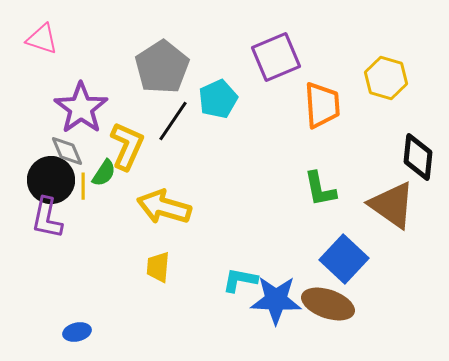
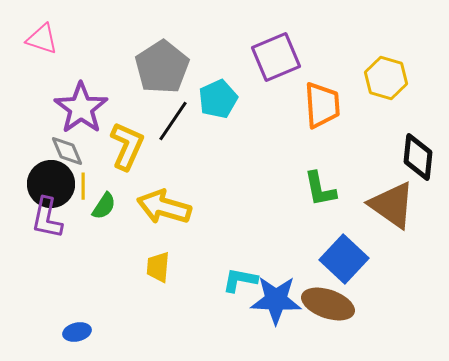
green semicircle: moved 33 px down
black circle: moved 4 px down
